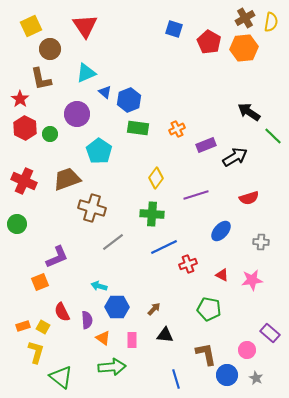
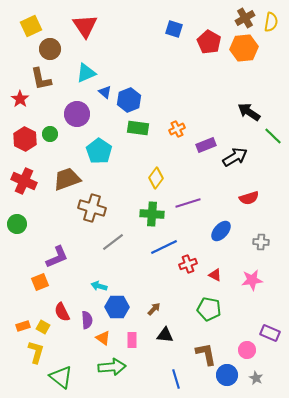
red hexagon at (25, 128): moved 11 px down
purple line at (196, 195): moved 8 px left, 8 px down
red triangle at (222, 275): moved 7 px left
purple rectangle at (270, 333): rotated 18 degrees counterclockwise
